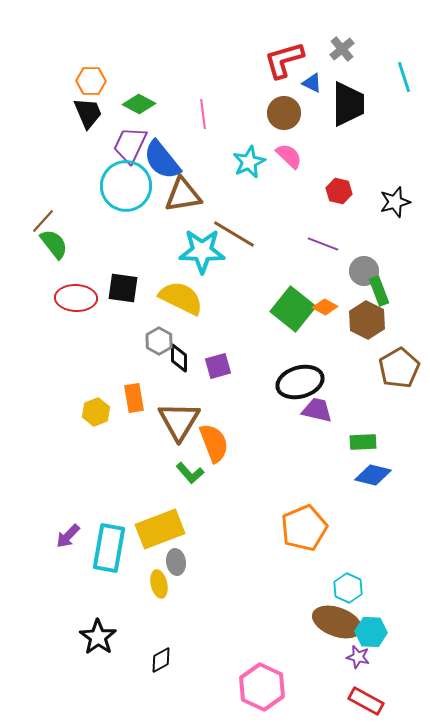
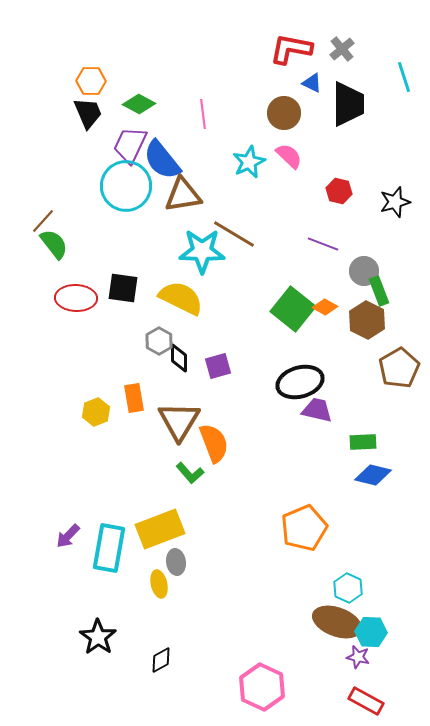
red L-shape at (284, 60): moved 7 px right, 11 px up; rotated 27 degrees clockwise
